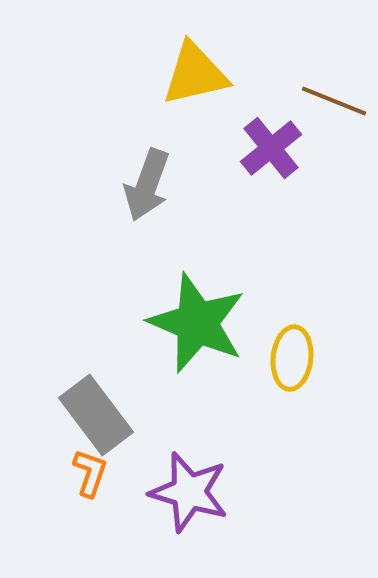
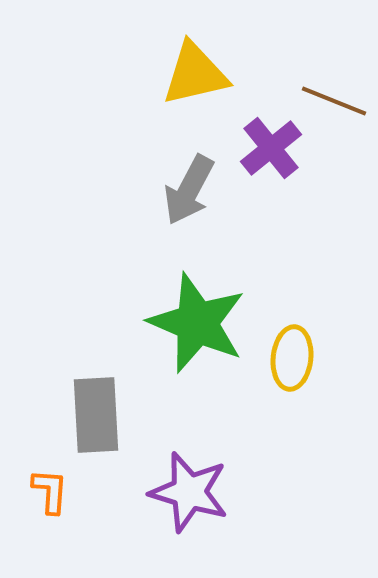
gray arrow: moved 42 px right, 5 px down; rotated 8 degrees clockwise
gray rectangle: rotated 34 degrees clockwise
orange L-shape: moved 40 px left, 18 px down; rotated 15 degrees counterclockwise
